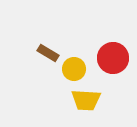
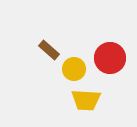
brown rectangle: moved 1 px right, 3 px up; rotated 10 degrees clockwise
red circle: moved 3 px left
